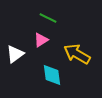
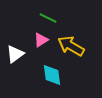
yellow arrow: moved 6 px left, 8 px up
